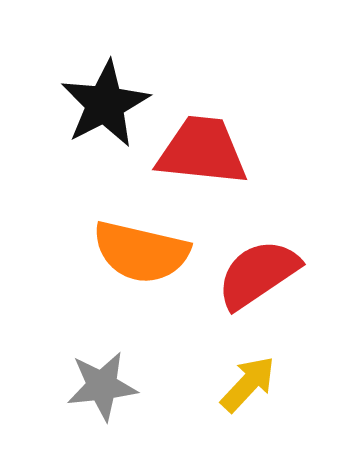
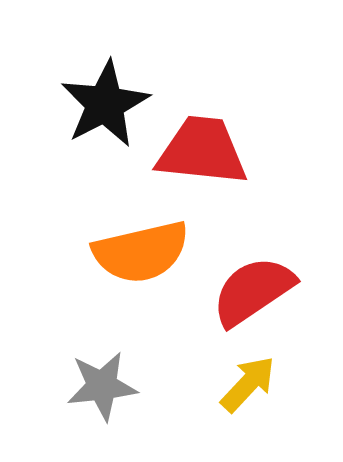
orange semicircle: rotated 26 degrees counterclockwise
red semicircle: moved 5 px left, 17 px down
